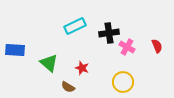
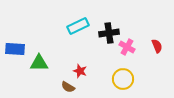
cyan rectangle: moved 3 px right
blue rectangle: moved 1 px up
green triangle: moved 10 px left; rotated 42 degrees counterclockwise
red star: moved 2 px left, 3 px down
yellow circle: moved 3 px up
